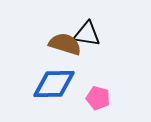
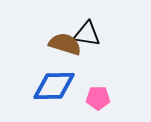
blue diamond: moved 2 px down
pink pentagon: rotated 15 degrees counterclockwise
